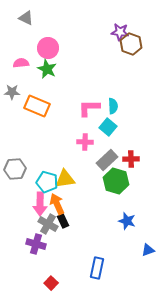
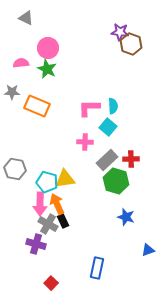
gray hexagon: rotated 15 degrees clockwise
blue star: moved 1 px left, 4 px up
